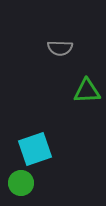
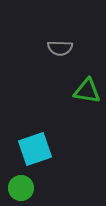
green triangle: rotated 12 degrees clockwise
green circle: moved 5 px down
